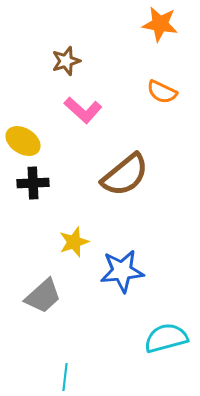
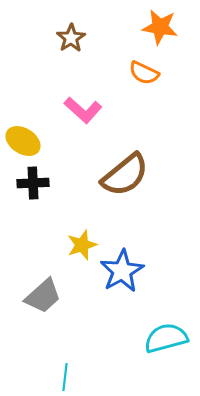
orange star: moved 3 px down
brown star: moved 5 px right, 23 px up; rotated 16 degrees counterclockwise
orange semicircle: moved 18 px left, 19 px up
yellow star: moved 8 px right, 3 px down
blue star: rotated 24 degrees counterclockwise
